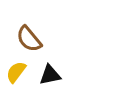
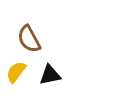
brown semicircle: rotated 12 degrees clockwise
